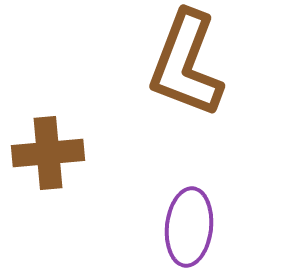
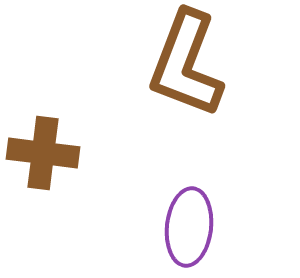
brown cross: moved 5 px left; rotated 12 degrees clockwise
